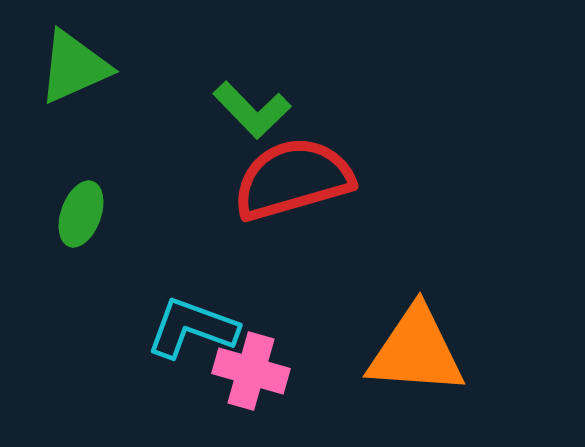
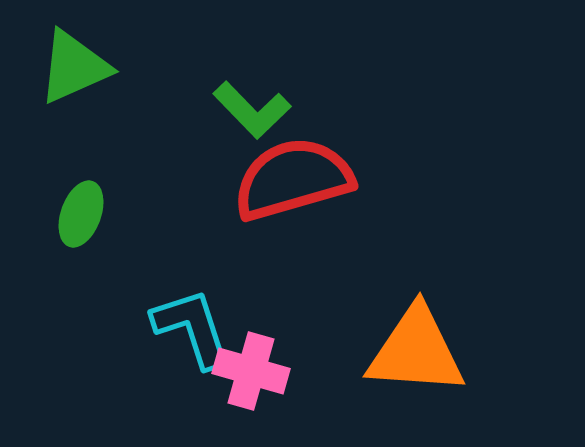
cyan L-shape: rotated 52 degrees clockwise
